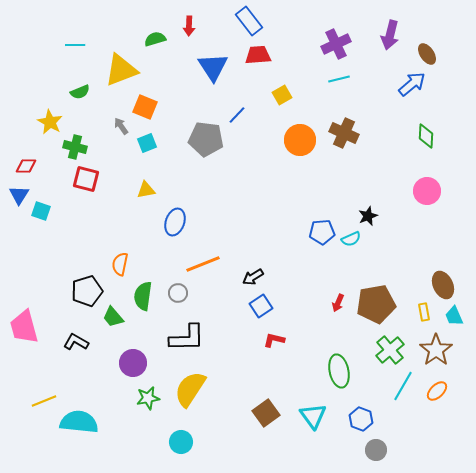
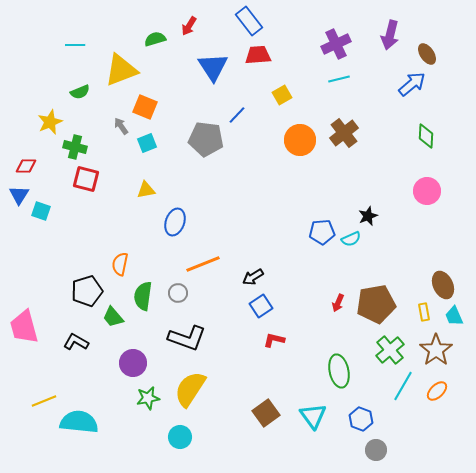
red arrow at (189, 26): rotated 30 degrees clockwise
yellow star at (50, 122): rotated 20 degrees clockwise
brown cross at (344, 133): rotated 28 degrees clockwise
black L-shape at (187, 338): rotated 21 degrees clockwise
cyan circle at (181, 442): moved 1 px left, 5 px up
